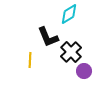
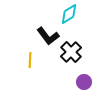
black L-shape: moved 1 px up; rotated 15 degrees counterclockwise
purple circle: moved 11 px down
